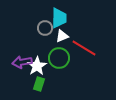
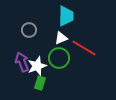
cyan trapezoid: moved 7 px right, 2 px up
gray circle: moved 16 px left, 2 px down
white triangle: moved 1 px left, 2 px down
purple arrow: rotated 78 degrees clockwise
white star: rotated 12 degrees clockwise
green rectangle: moved 1 px right, 1 px up
